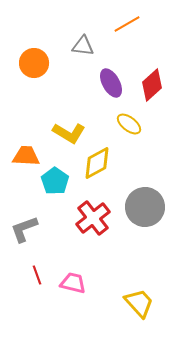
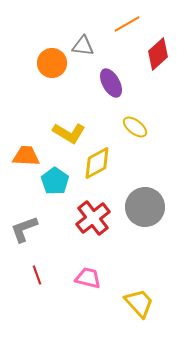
orange circle: moved 18 px right
red diamond: moved 6 px right, 31 px up
yellow ellipse: moved 6 px right, 3 px down
pink trapezoid: moved 15 px right, 5 px up
